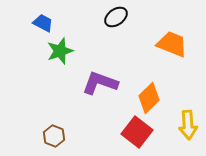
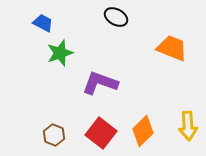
black ellipse: rotated 65 degrees clockwise
orange trapezoid: moved 4 px down
green star: moved 2 px down
orange diamond: moved 6 px left, 33 px down
yellow arrow: moved 1 px down
red square: moved 36 px left, 1 px down
brown hexagon: moved 1 px up
